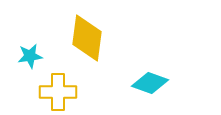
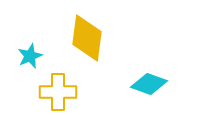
cyan star: rotated 15 degrees counterclockwise
cyan diamond: moved 1 px left, 1 px down
